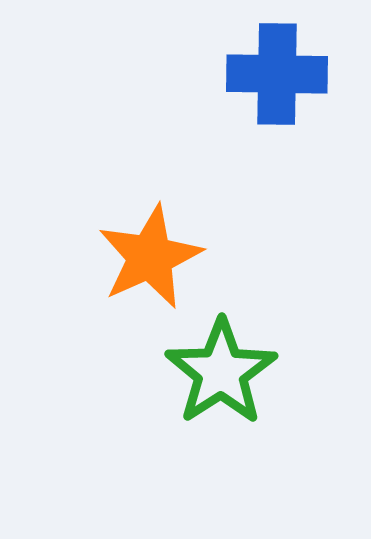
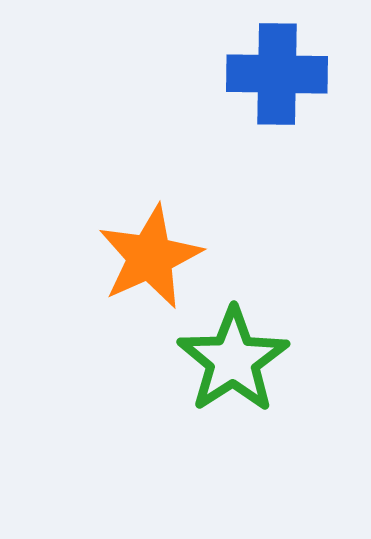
green star: moved 12 px right, 12 px up
